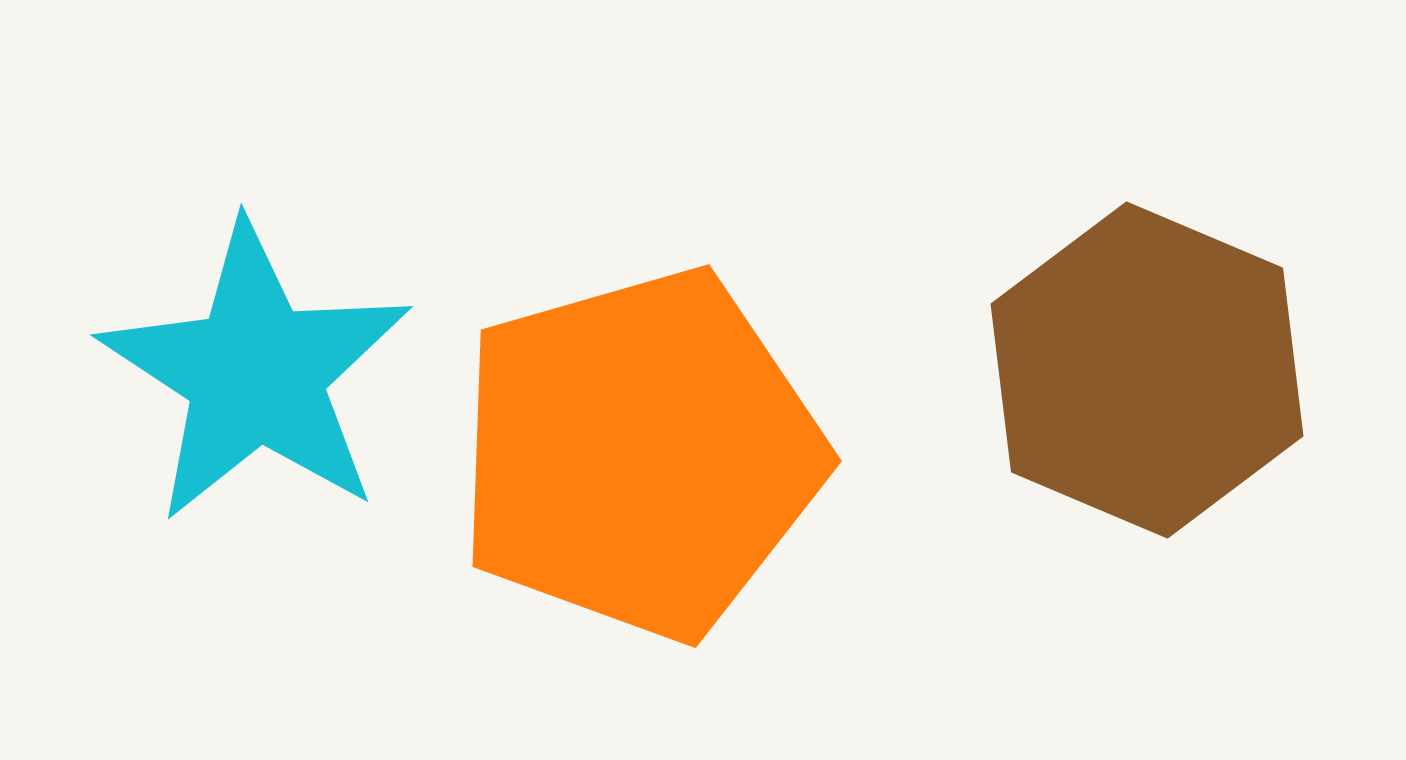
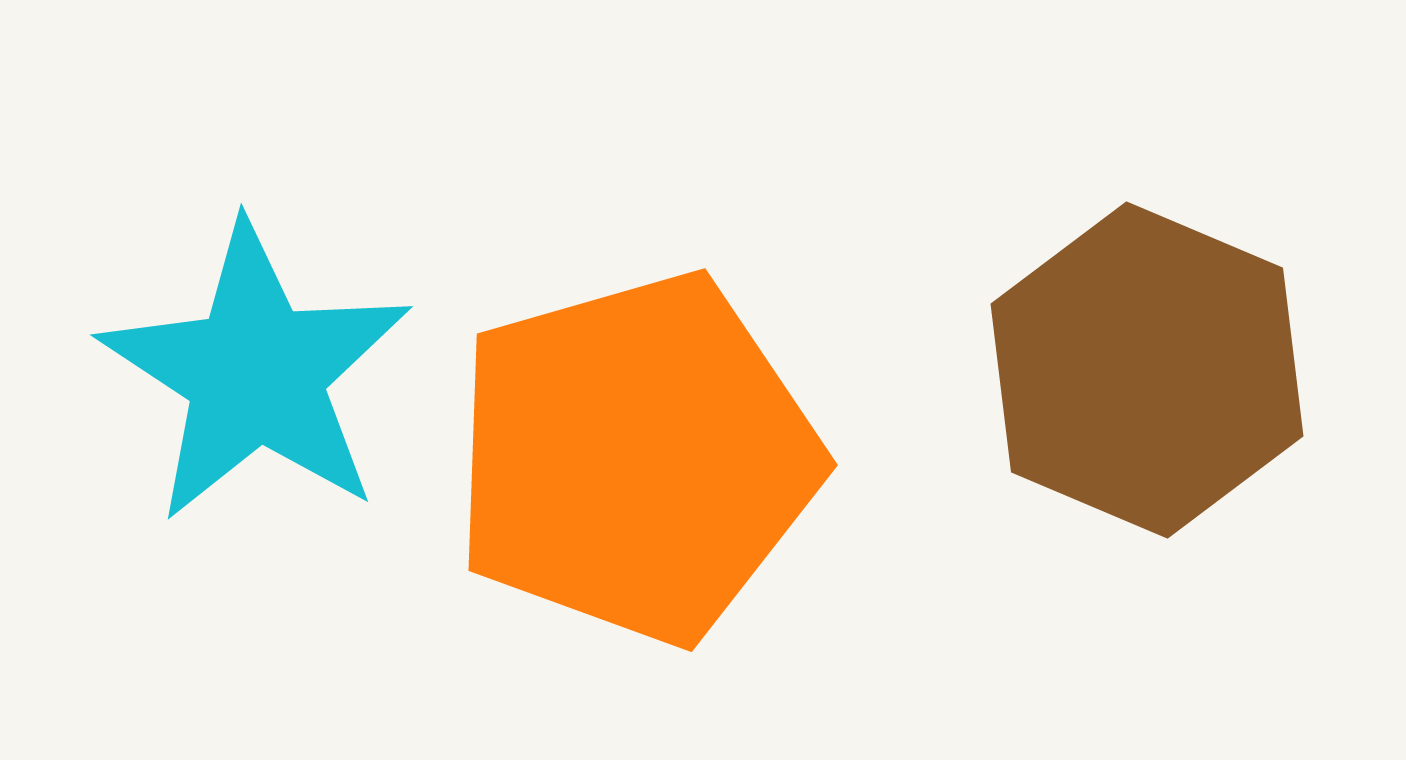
orange pentagon: moved 4 px left, 4 px down
